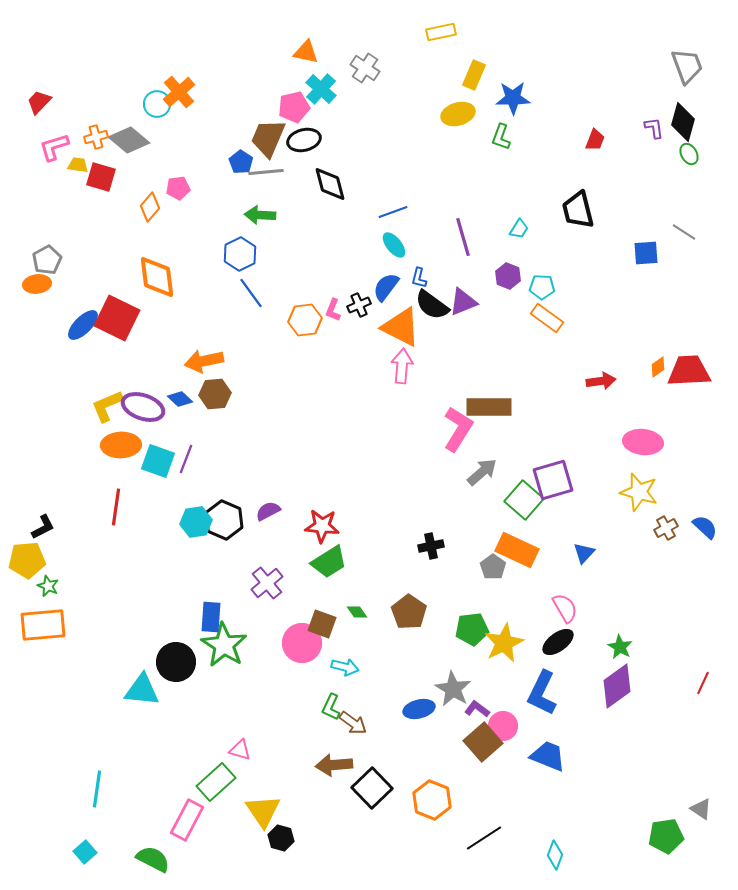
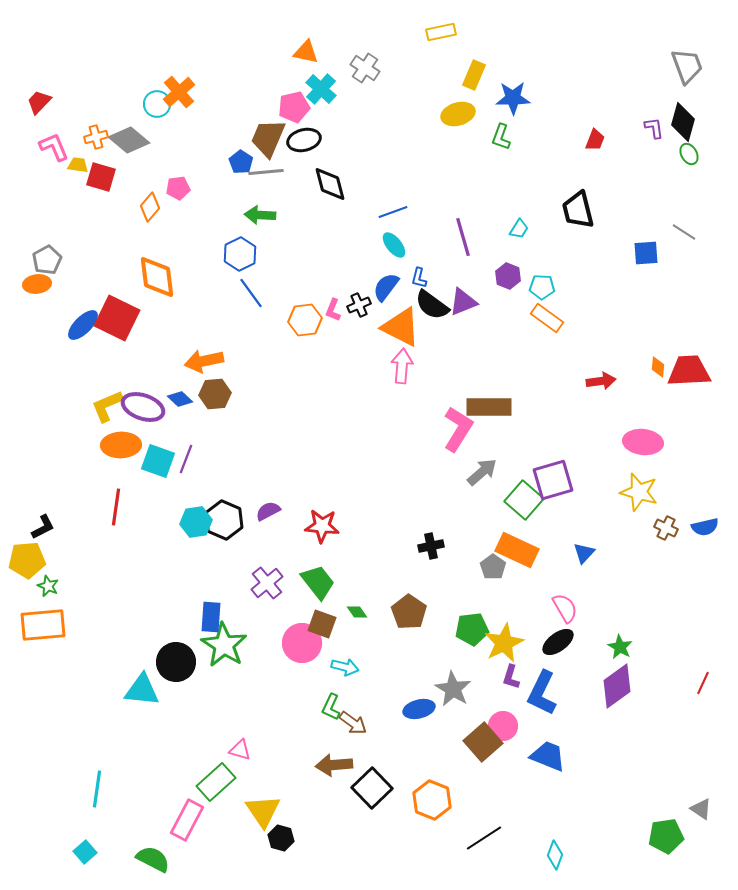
pink L-shape at (54, 147): rotated 84 degrees clockwise
orange diamond at (658, 367): rotated 50 degrees counterclockwise
blue semicircle at (705, 527): rotated 124 degrees clockwise
brown cross at (666, 528): rotated 35 degrees counterclockwise
green trapezoid at (329, 562): moved 11 px left, 20 px down; rotated 96 degrees counterclockwise
purple L-shape at (477, 709): moved 34 px right, 32 px up; rotated 110 degrees counterclockwise
